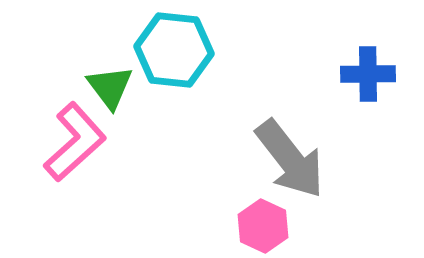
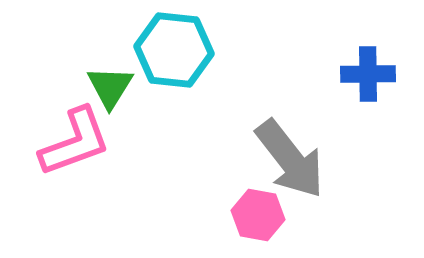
green triangle: rotated 9 degrees clockwise
pink L-shape: rotated 22 degrees clockwise
pink hexagon: moved 5 px left, 11 px up; rotated 15 degrees counterclockwise
